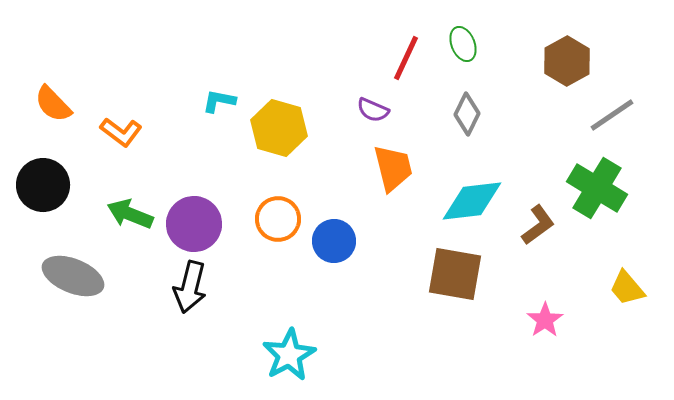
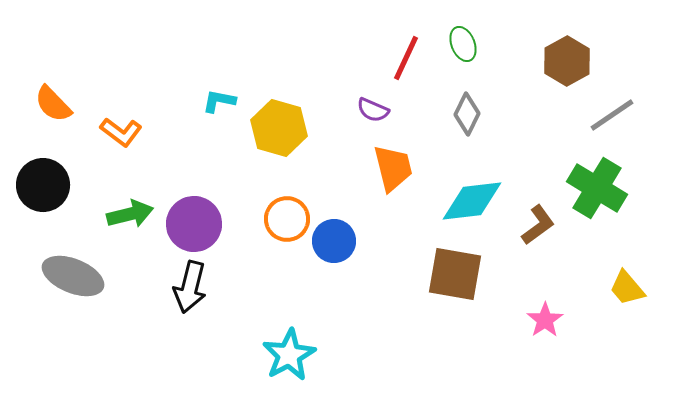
green arrow: rotated 144 degrees clockwise
orange circle: moved 9 px right
